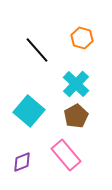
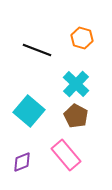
black line: rotated 28 degrees counterclockwise
brown pentagon: rotated 15 degrees counterclockwise
